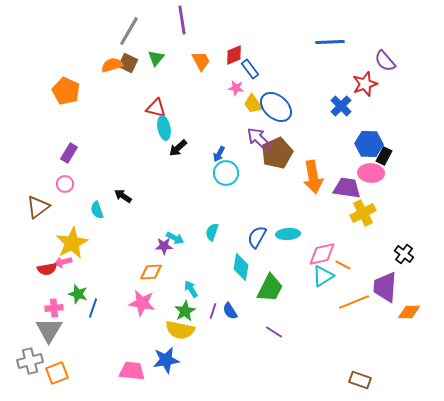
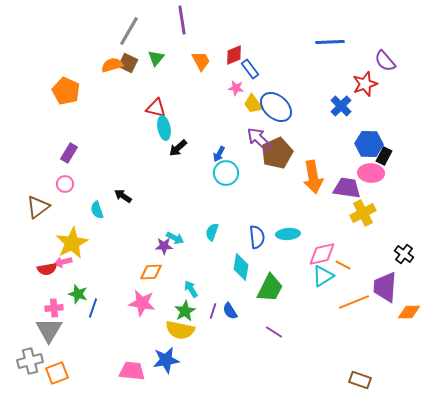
blue semicircle at (257, 237): rotated 145 degrees clockwise
